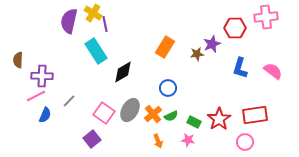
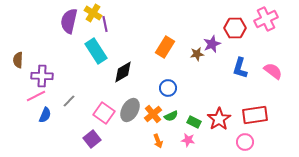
pink cross: moved 2 px down; rotated 20 degrees counterclockwise
